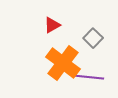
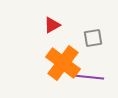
gray square: rotated 36 degrees clockwise
